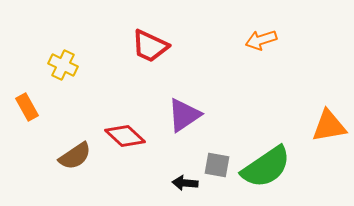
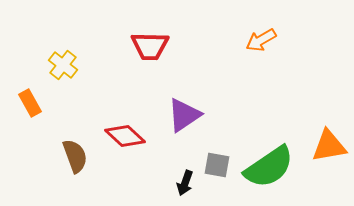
orange arrow: rotated 12 degrees counterclockwise
red trapezoid: rotated 24 degrees counterclockwise
yellow cross: rotated 12 degrees clockwise
orange rectangle: moved 3 px right, 4 px up
orange triangle: moved 20 px down
brown semicircle: rotated 76 degrees counterclockwise
green semicircle: moved 3 px right
black arrow: rotated 75 degrees counterclockwise
